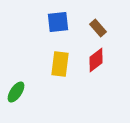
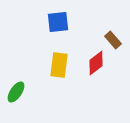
brown rectangle: moved 15 px right, 12 px down
red diamond: moved 3 px down
yellow rectangle: moved 1 px left, 1 px down
